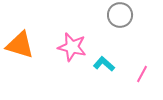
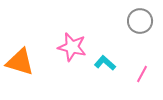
gray circle: moved 20 px right, 6 px down
orange triangle: moved 17 px down
cyan L-shape: moved 1 px right, 1 px up
